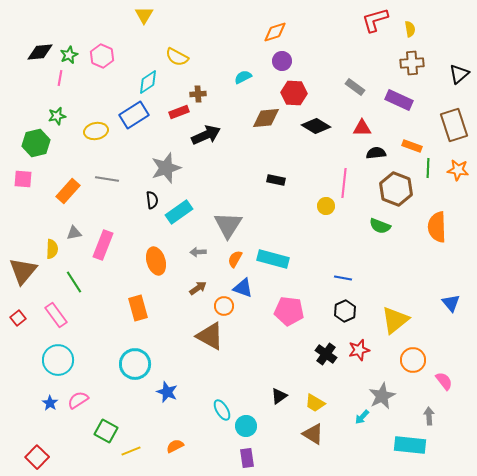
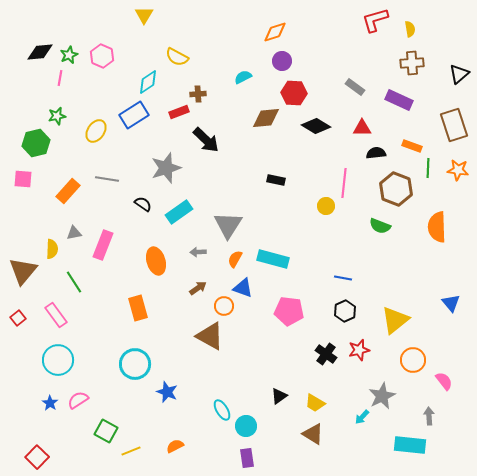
yellow ellipse at (96, 131): rotated 45 degrees counterclockwise
black arrow at (206, 135): moved 5 px down; rotated 68 degrees clockwise
black semicircle at (152, 200): moved 9 px left, 4 px down; rotated 48 degrees counterclockwise
